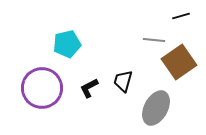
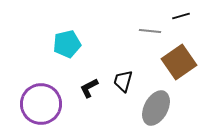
gray line: moved 4 px left, 9 px up
purple circle: moved 1 px left, 16 px down
